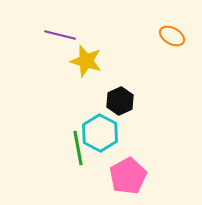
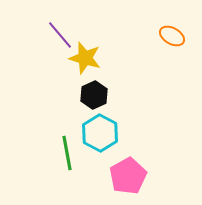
purple line: rotated 36 degrees clockwise
yellow star: moved 1 px left, 3 px up
black hexagon: moved 26 px left, 6 px up
green line: moved 11 px left, 5 px down
